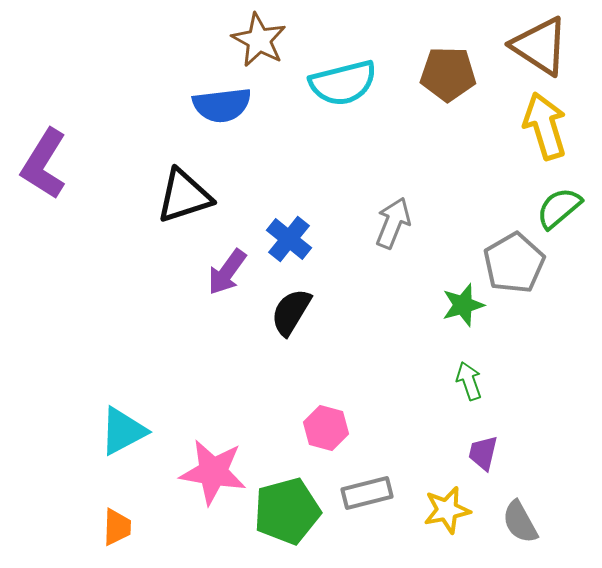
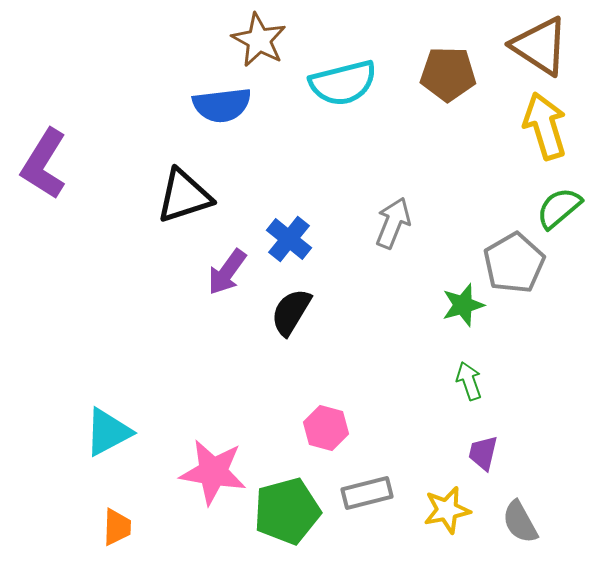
cyan triangle: moved 15 px left, 1 px down
